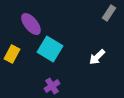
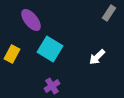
purple ellipse: moved 4 px up
